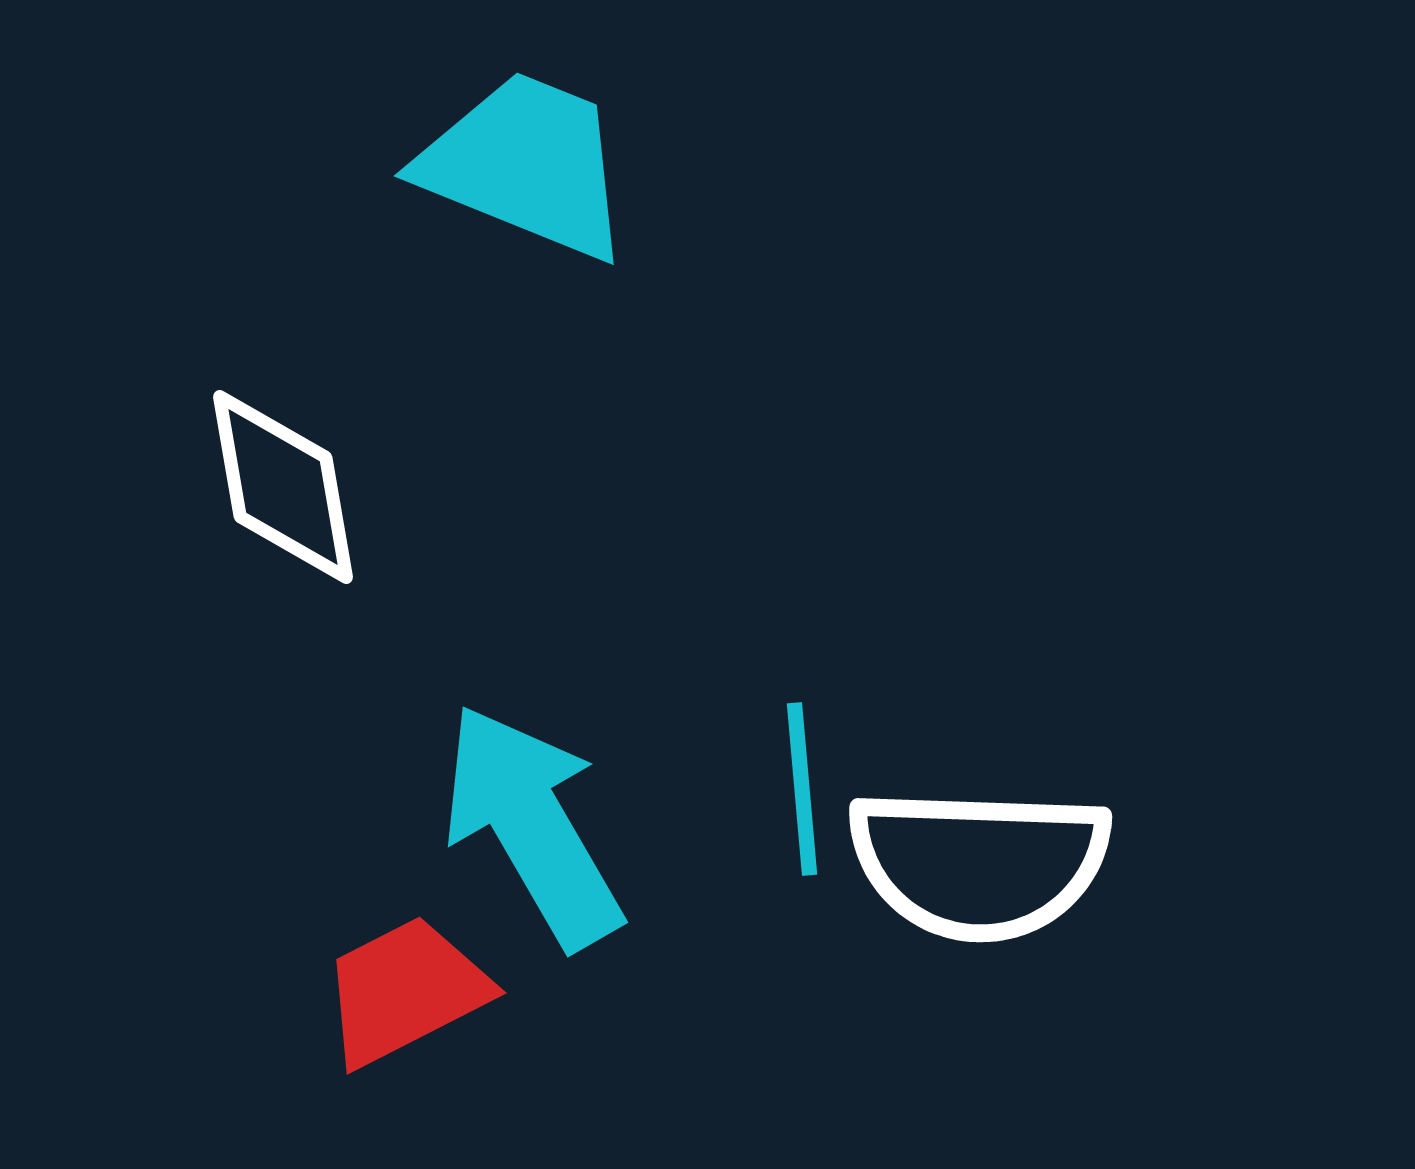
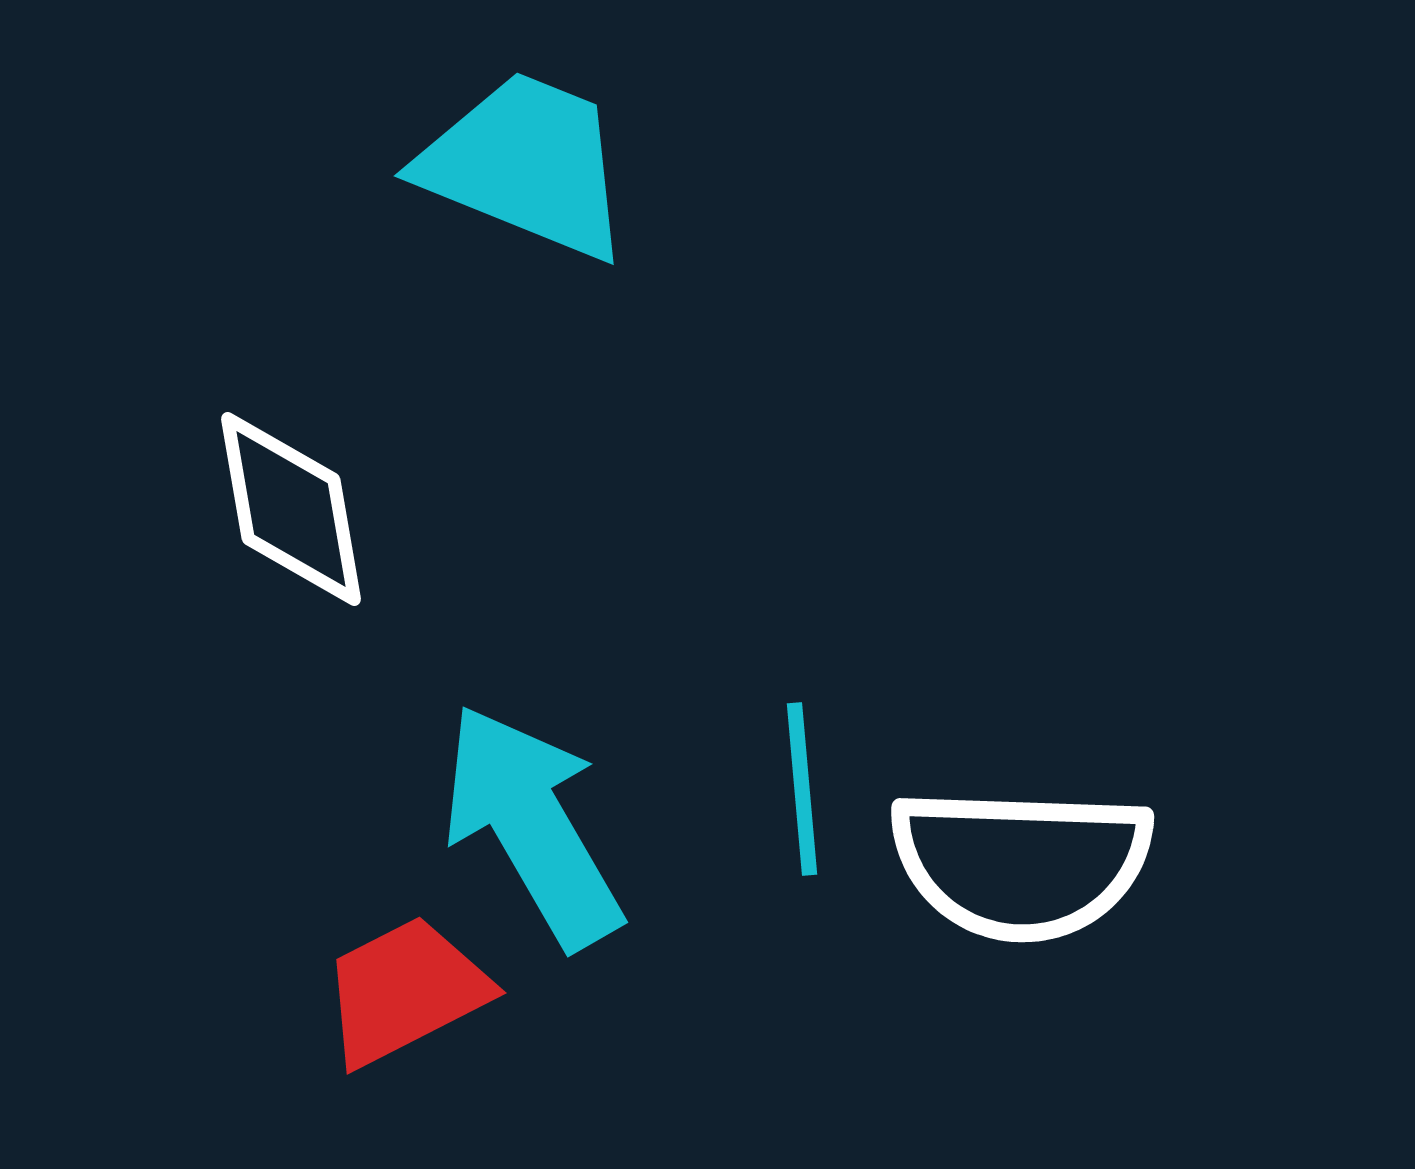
white diamond: moved 8 px right, 22 px down
white semicircle: moved 42 px right
